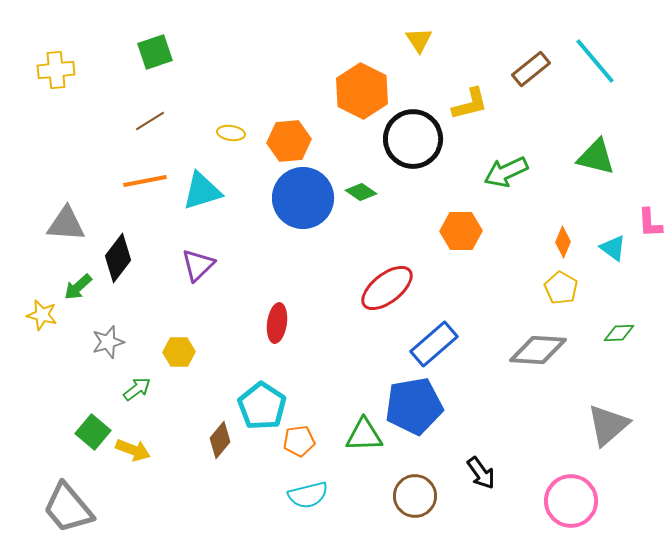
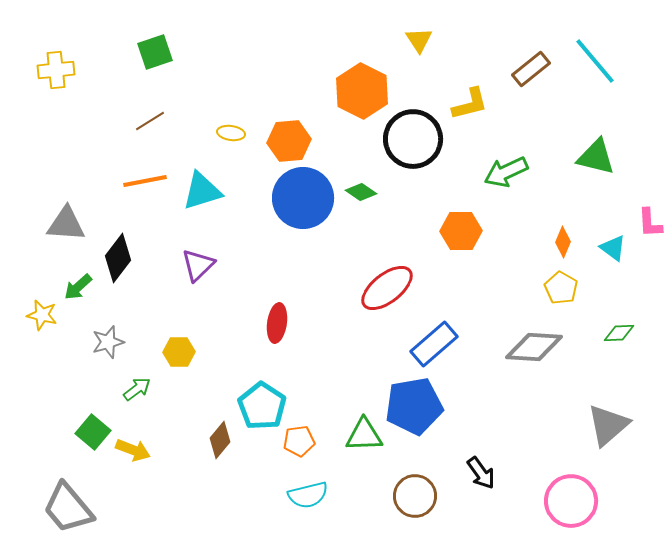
gray diamond at (538, 350): moved 4 px left, 3 px up
